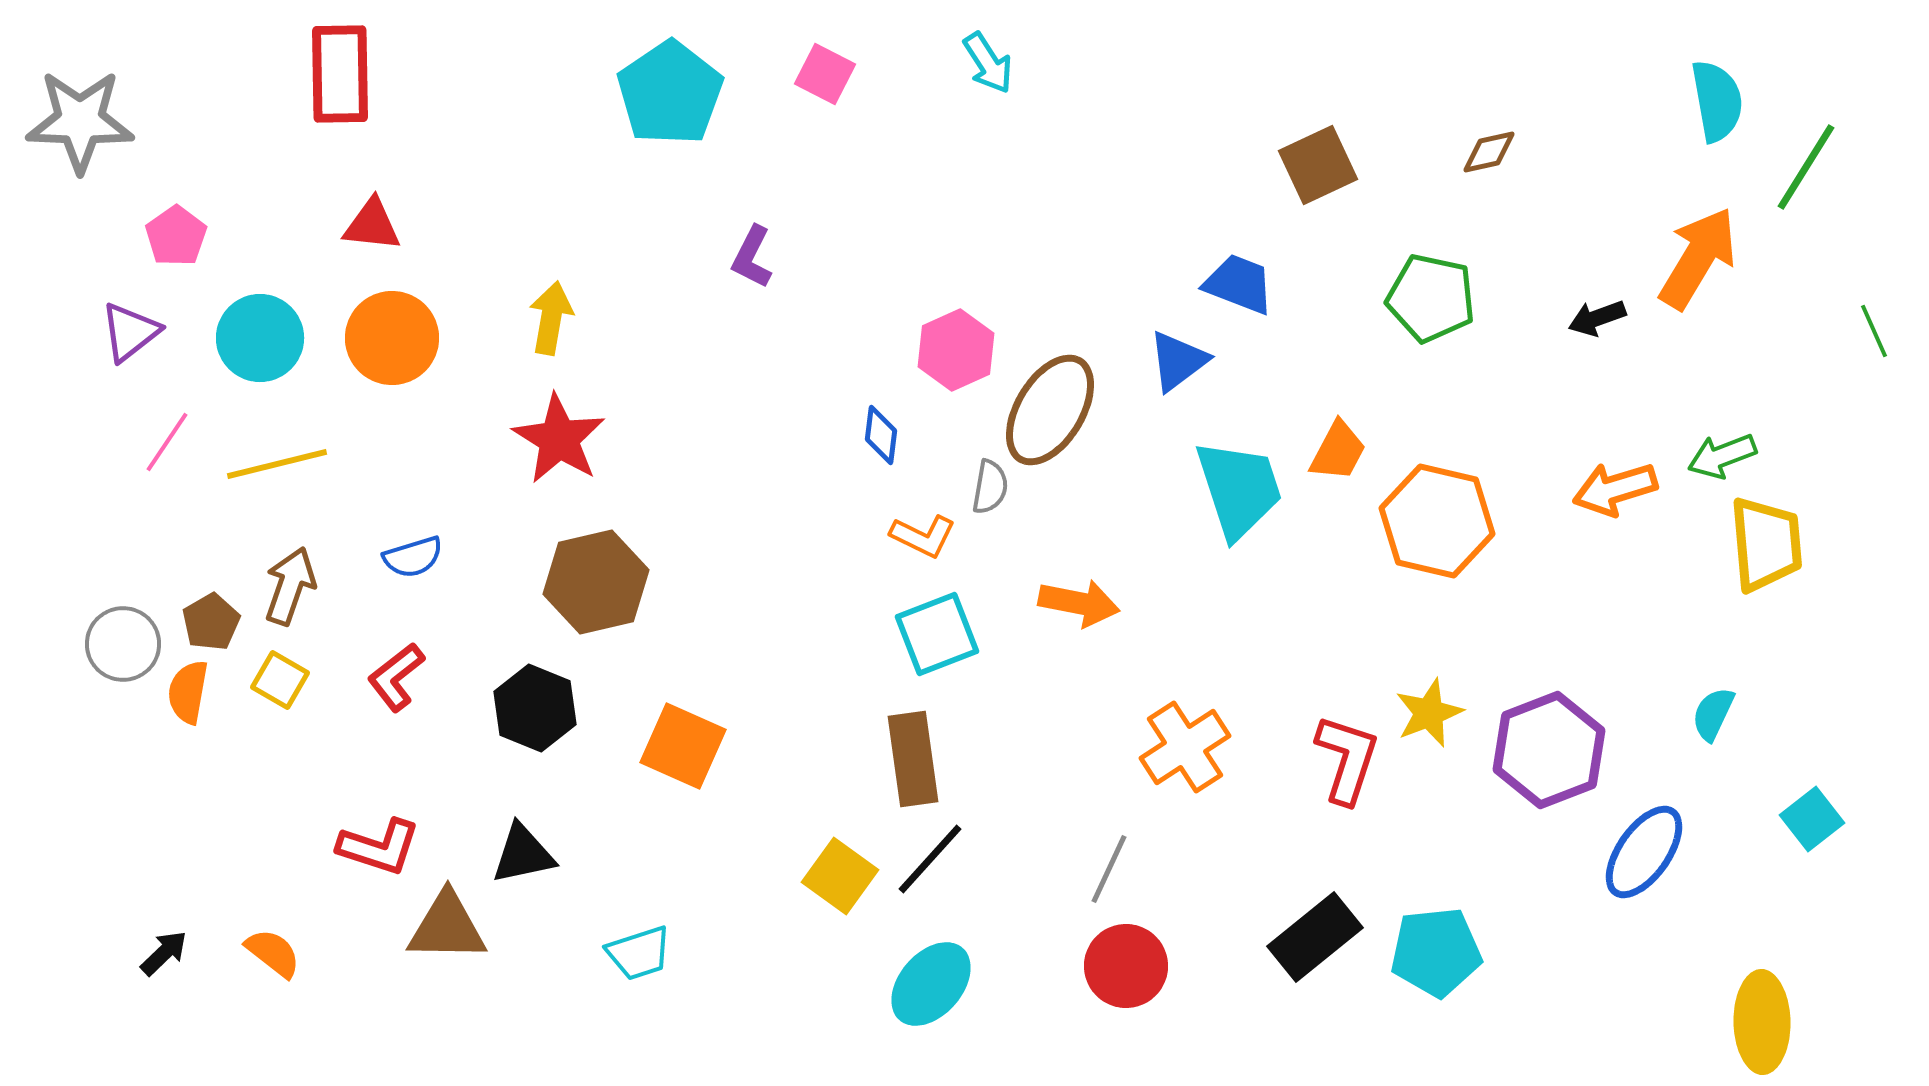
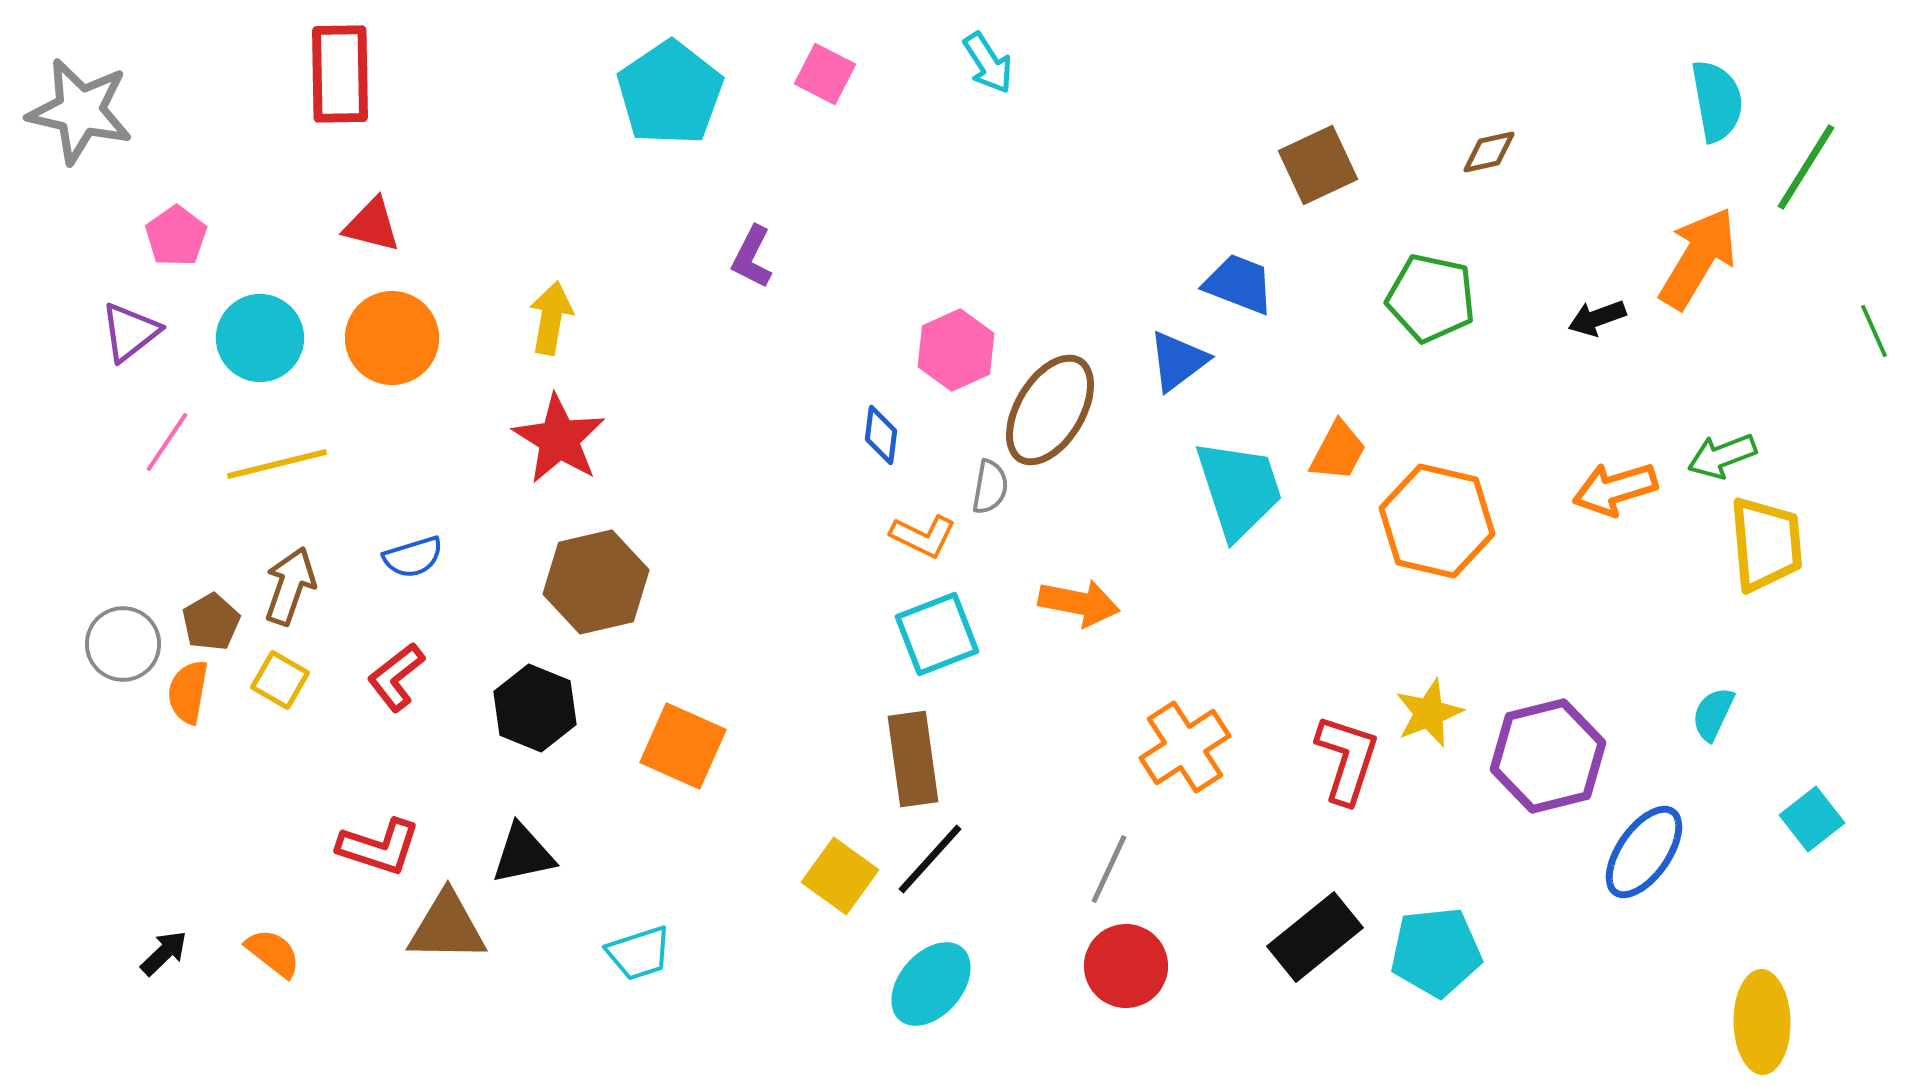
gray star at (80, 121): moved 10 px up; rotated 11 degrees clockwise
red triangle at (372, 225): rotated 8 degrees clockwise
purple hexagon at (1549, 750): moved 1 px left, 6 px down; rotated 7 degrees clockwise
